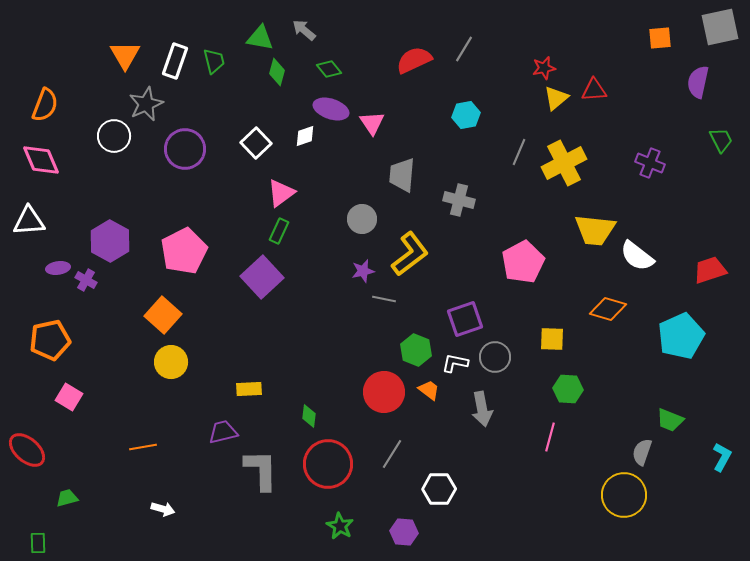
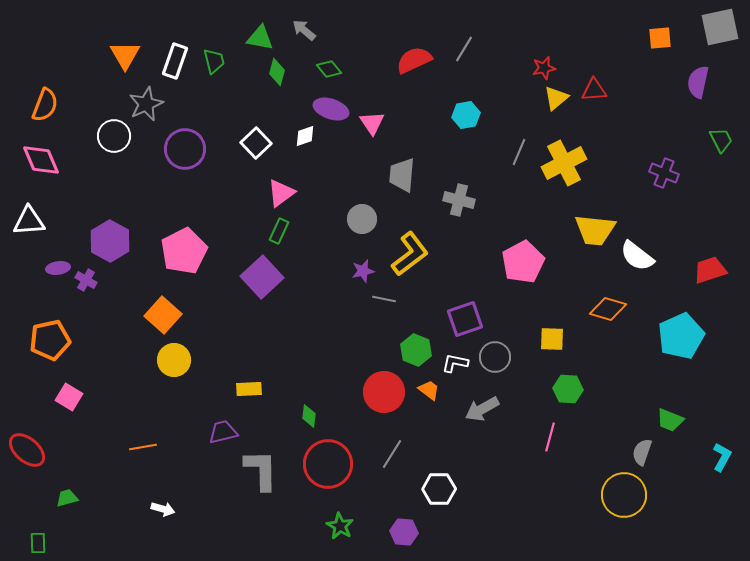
purple cross at (650, 163): moved 14 px right, 10 px down
yellow circle at (171, 362): moved 3 px right, 2 px up
gray arrow at (482, 409): rotated 72 degrees clockwise
